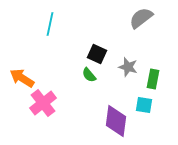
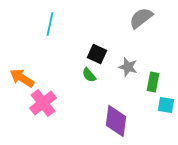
green rectangle: moved 3 px down
cyan square: moved 22 px right
